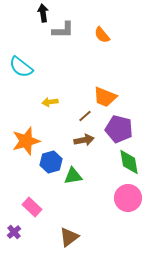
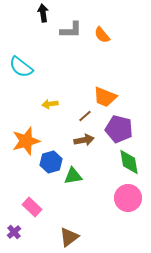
gray L-shape: moved 8 px right
yellow arrow: moved 2 px down
